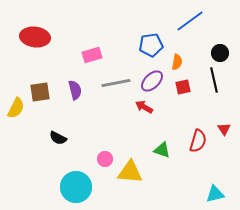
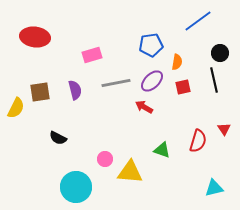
blue line: moved 8 px right
cyan triangle: moved 1 px left, 6 px up
